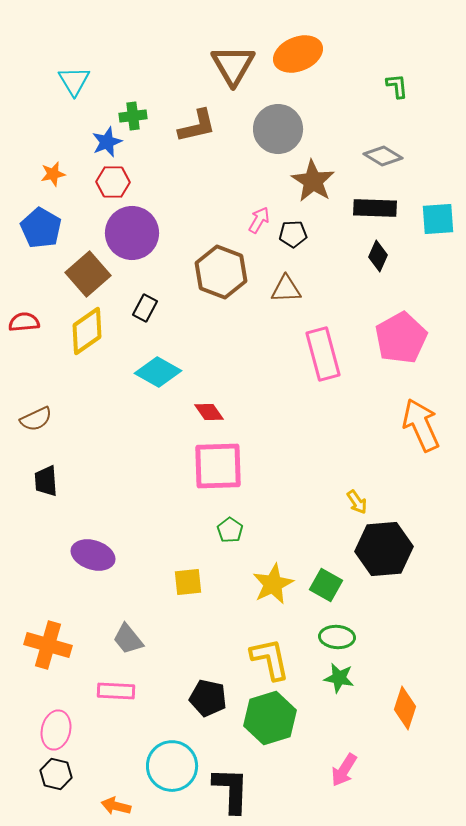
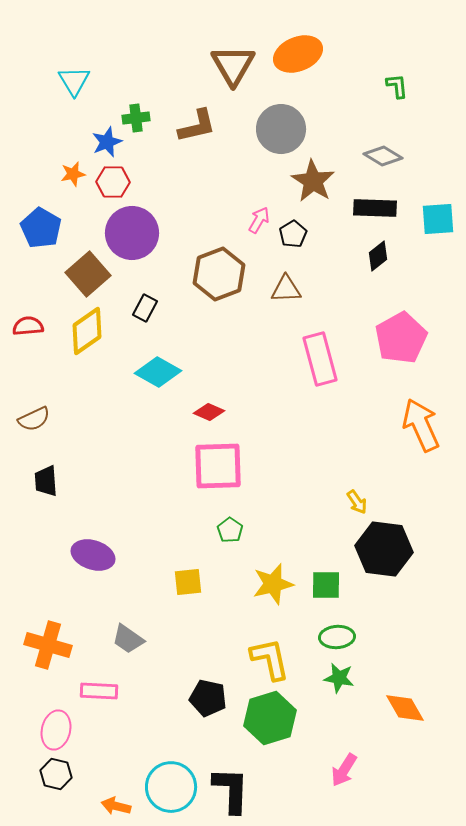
green cross at (133, 116): moved 3 px right, 2 px down
gray circle at (278, 129): moved 3 px right
orange star at (53, 174): moved 20 px right
black pentagon at (293, 234): rotated 28 degrees counterclockwise
black diamond at (378, 256): rotated 28 degrees clockwise
brown hexagon at (221, 272): moved 2 px left, 2 px down; rotated 18 degrees clockwise
red semicircle at (24, 322): moved 4 px right, 4 px down
pink rectangle at (323, 354): moved 3 px left, 5 px down
red diamond at (209, 412): rotated 32 degrees counterclockwise
brown semicircle at (36, 419): moved 2 px left
black hexagon at (384, 549): rotated 12 degrees clockwise
yellow star at (273, 584): rotated 12 degrees clockwise
green square at (326, 585): rotated 28 degrees counterclockwise
green ellipse at (337, 637): rotated 8 degrees counterclockwise
gray trapezoid at (128, 639): rotated 16 degrees counterclockwise
pink rectangle at (116, 691): moved 17 px left
orange diamond at (405, 708): rotated 48 degrees counterclockwise
cyan circle at (172, 766): moved 1 px left, 21 px down
